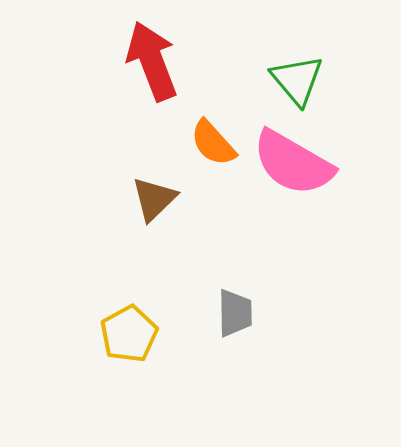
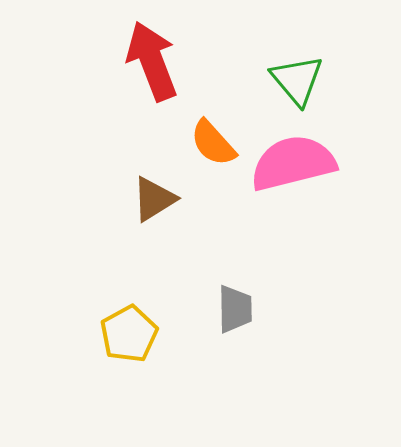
pink semicircle: rotated 136 degrees clockwise
brown triangle: rotated 12 degrees clockwise
gray trapezoid: moved 4 px up
